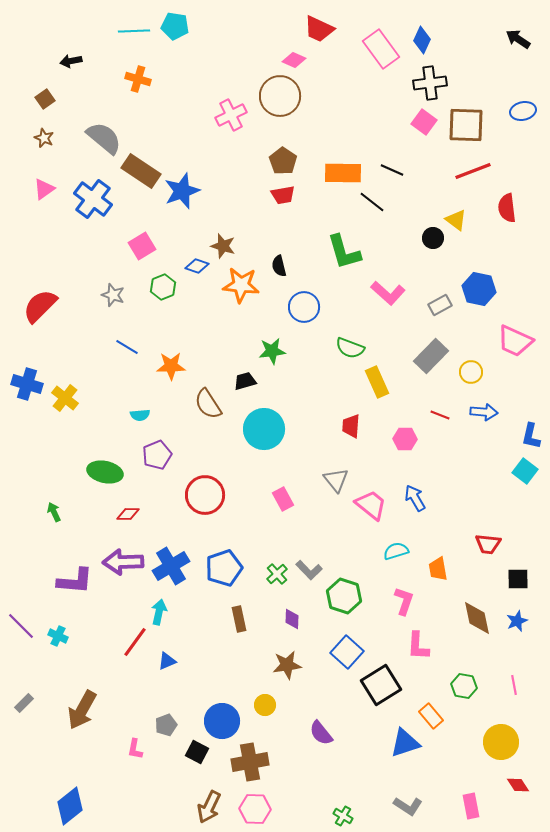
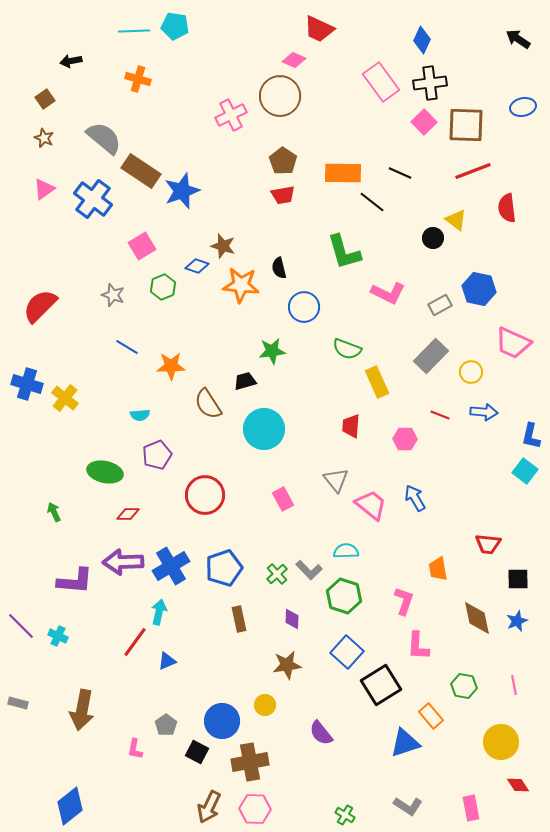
pink rectangle at (381, 49): moved 33 px down
blue ellipse at (523, 111): moved 4 px up
pink square at (424, 122): rotated 10 degrees clockwise
black line at (392, 170): moved 8 px right, 3 px down
black semicircle at (279, 266): moved 2 px down
pink L-shape at (388, 293): rotated 16 degrees counterclockwise
pink trapezoid at (515, 341): moved 2 px left, 2 px down
green semicircle at (350, 348): moved 3 px left, 1 px down
cyan semicircle at (396, 551): moved 50 px left; rotated 15 degrees clockwise
gray rectangle at (24, 703): moved 6 px left; rotated 60 degrees clockwise
brown arrow at (82, 710): rotated 18 degrees counterclockwise
gray pentagon at (166, 725): rotated 15 degrees counterclockwise
pink rectangle at (471, 806): moved 2 px down
green cross at (343, 816): moved 2 px right, 1 px up
